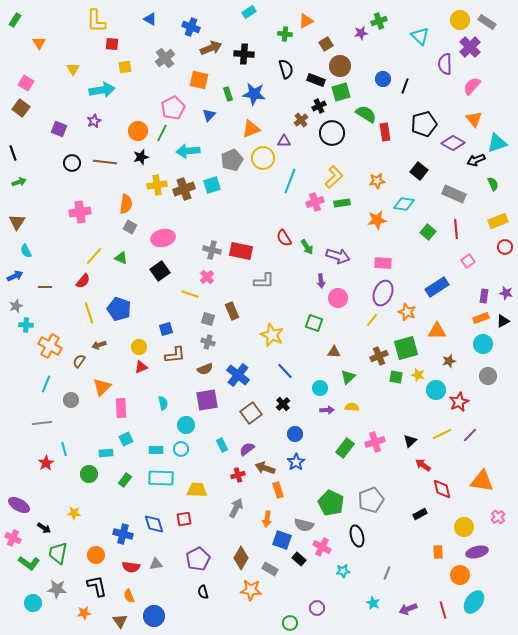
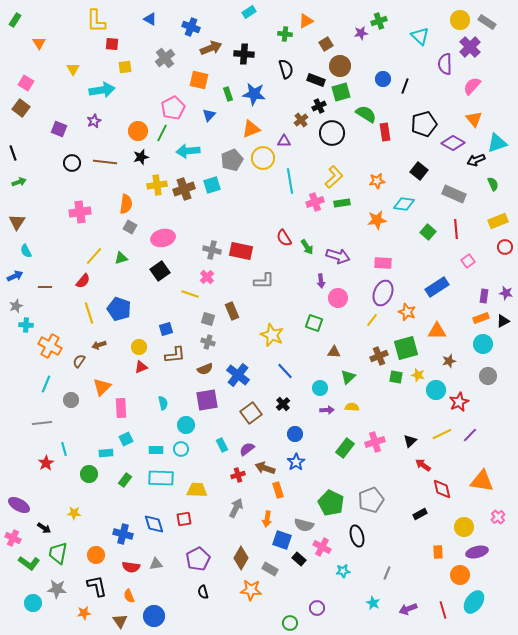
cyan line at (290, 181): rotated 30 degrees counterclockwise
green triangle at (121, 258): rotated 40 degrees counterclockwise
